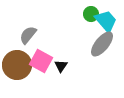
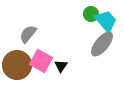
gray semicircle: moved 1 px up
